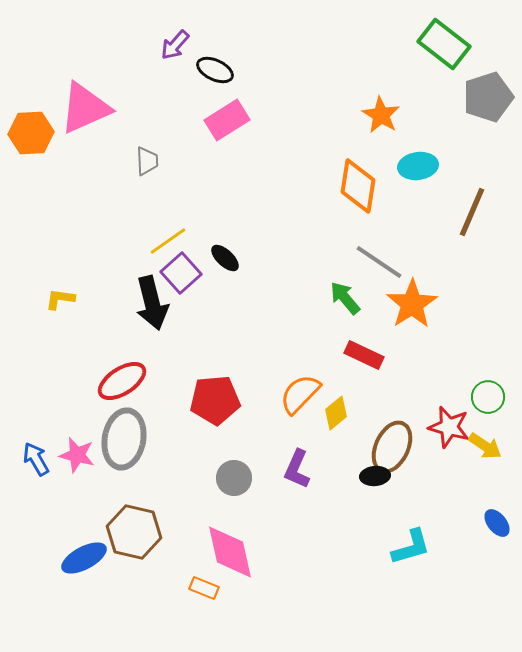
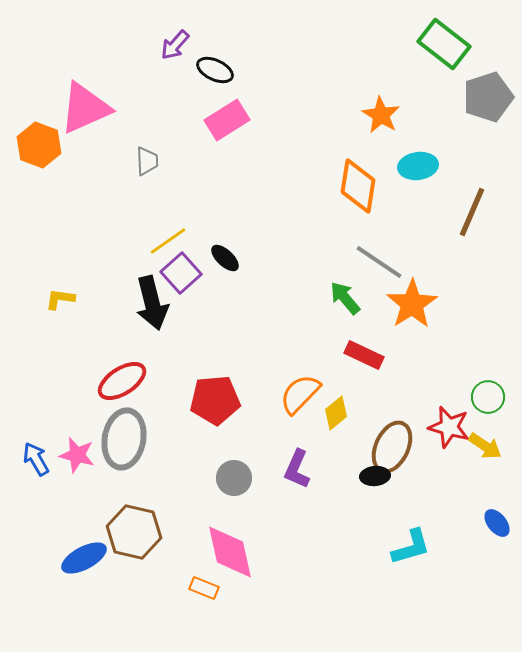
orange hexagon at (31, 133): moved 8 px right, 12 px down; rotated 24 degrees clockwise
